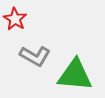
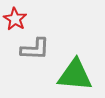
gray L-shape: moved 7 px up; rotated 28 degrees counterclockwise
